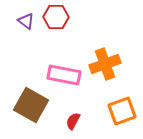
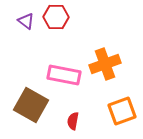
red semicircle: rotated 18 degrees counterclockwise
